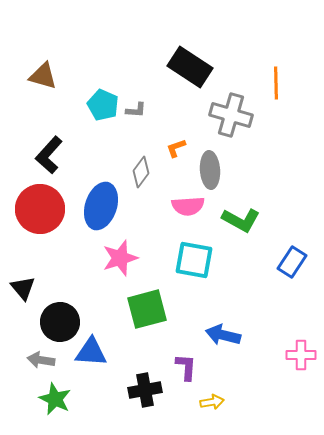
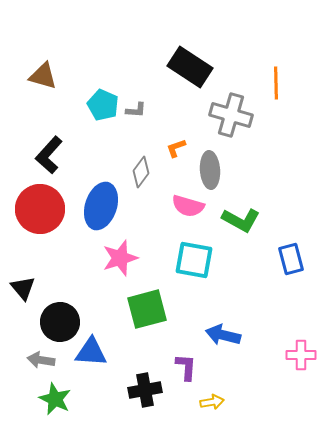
pink semicircle: rotated 20 degrees clockwise
blue rectangle: moved 1 px left, 3 px up; rotated 48 degrees counterclockwise
